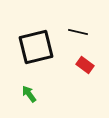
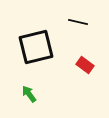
black line: moved 10 px up
